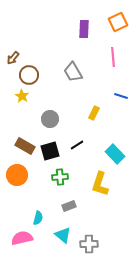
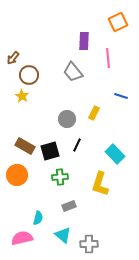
purple rectangle: moved 12 px down
pink line: moved 5 px left, 1 px down
gray trapezoid: rotated 10 degrees counterclockwise
gray circle: moved 17 px right
black line: rotated 32 degrees counterclockwise
